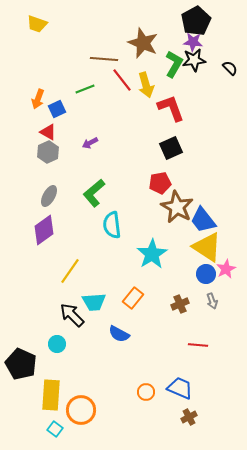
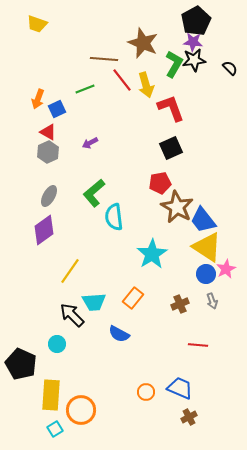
cyan semicircle at (112, 225): moved 2 px right, 8 px up
cyan square at (55, 429): rotated 21 degrees clockwise
